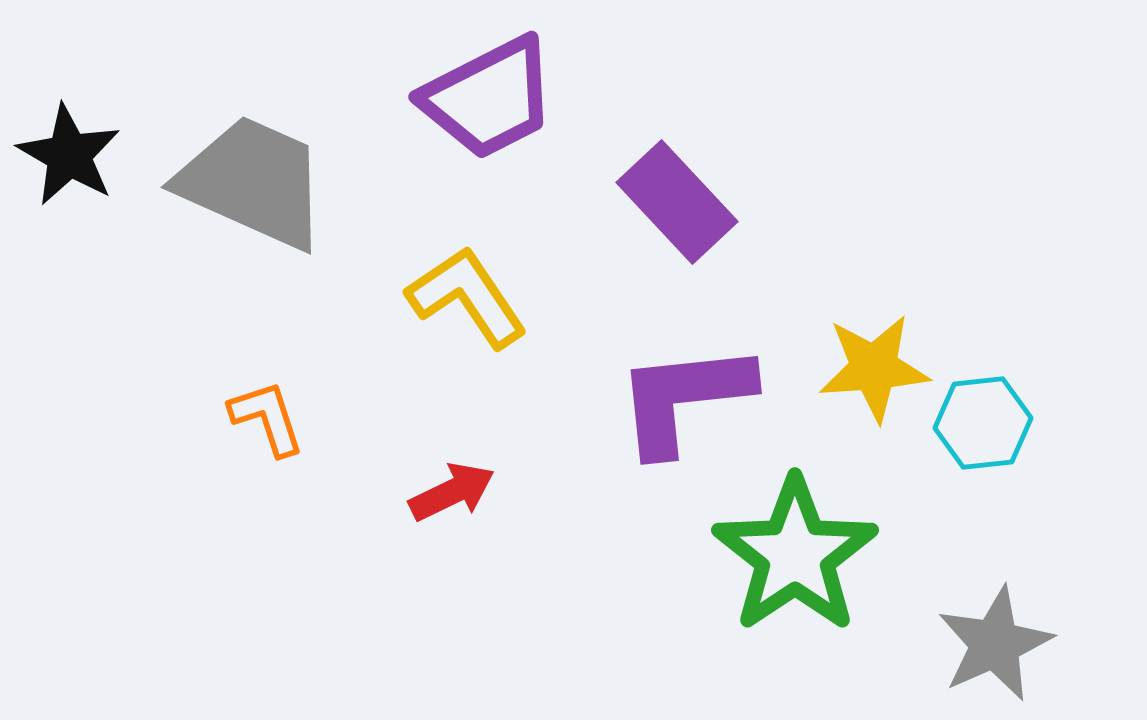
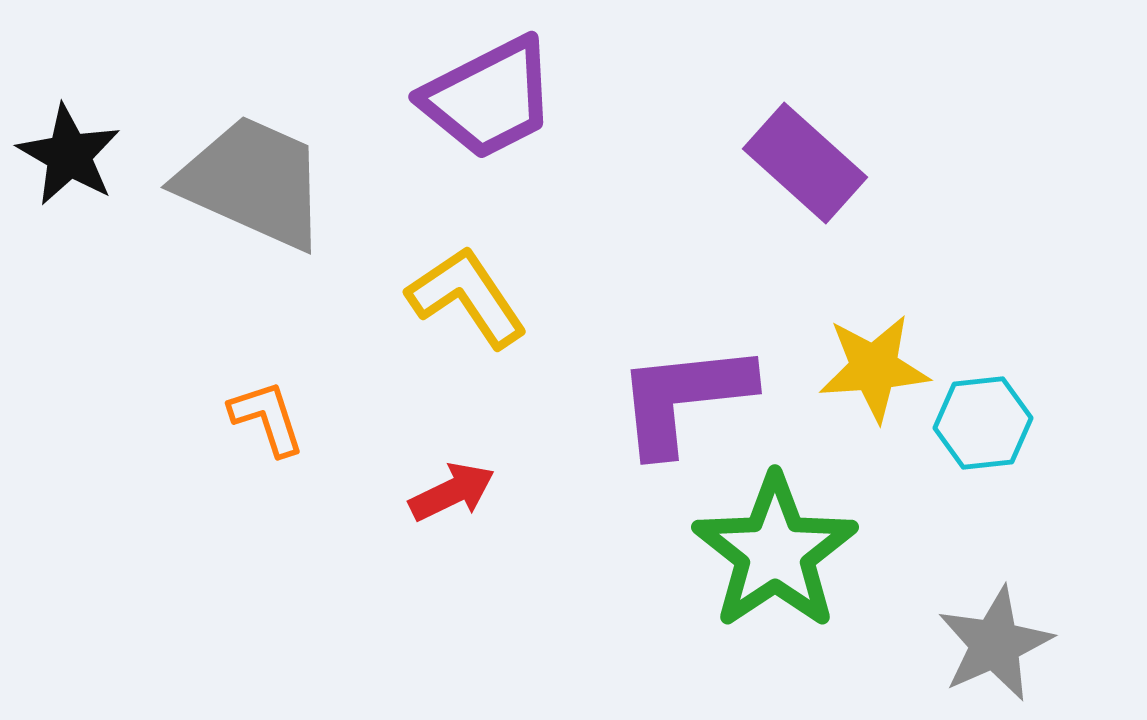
purple rectangle: moved 128 px right, 39 px up; rotated 5 degrees counterclockwise
green star: moved 20 px left, 3 px up
